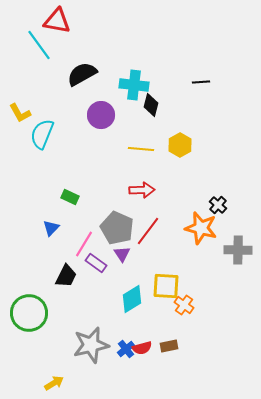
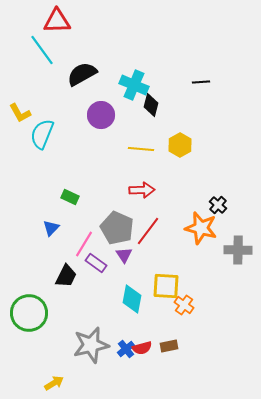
red triangle: rotated 12 degrees counterclockwise
cyan line: moved 3 px right, 5 px down
cyan cross: rotated 16 degrees clockwise
purple triangle: moved 2 px right, 1 px down
cyan diamond: rotated 48 degrees counterclockwise
